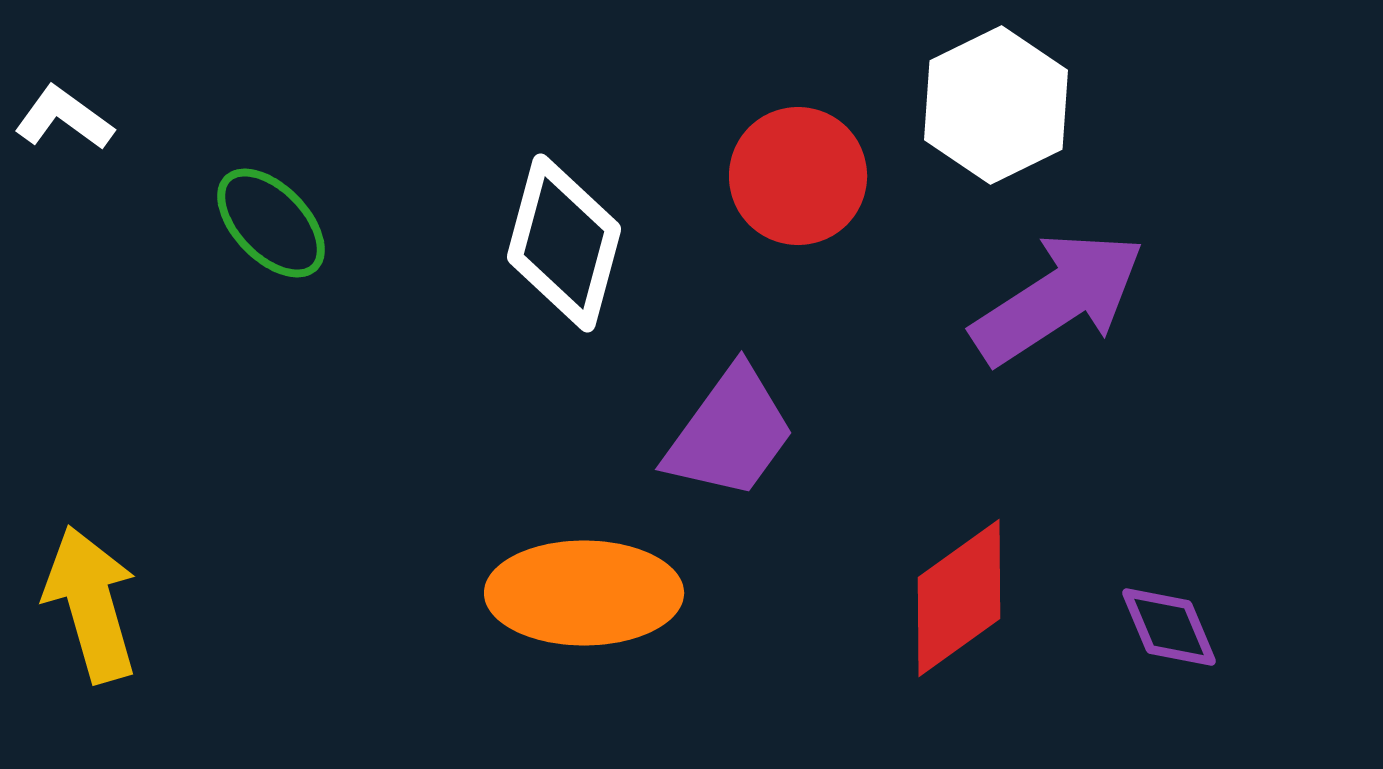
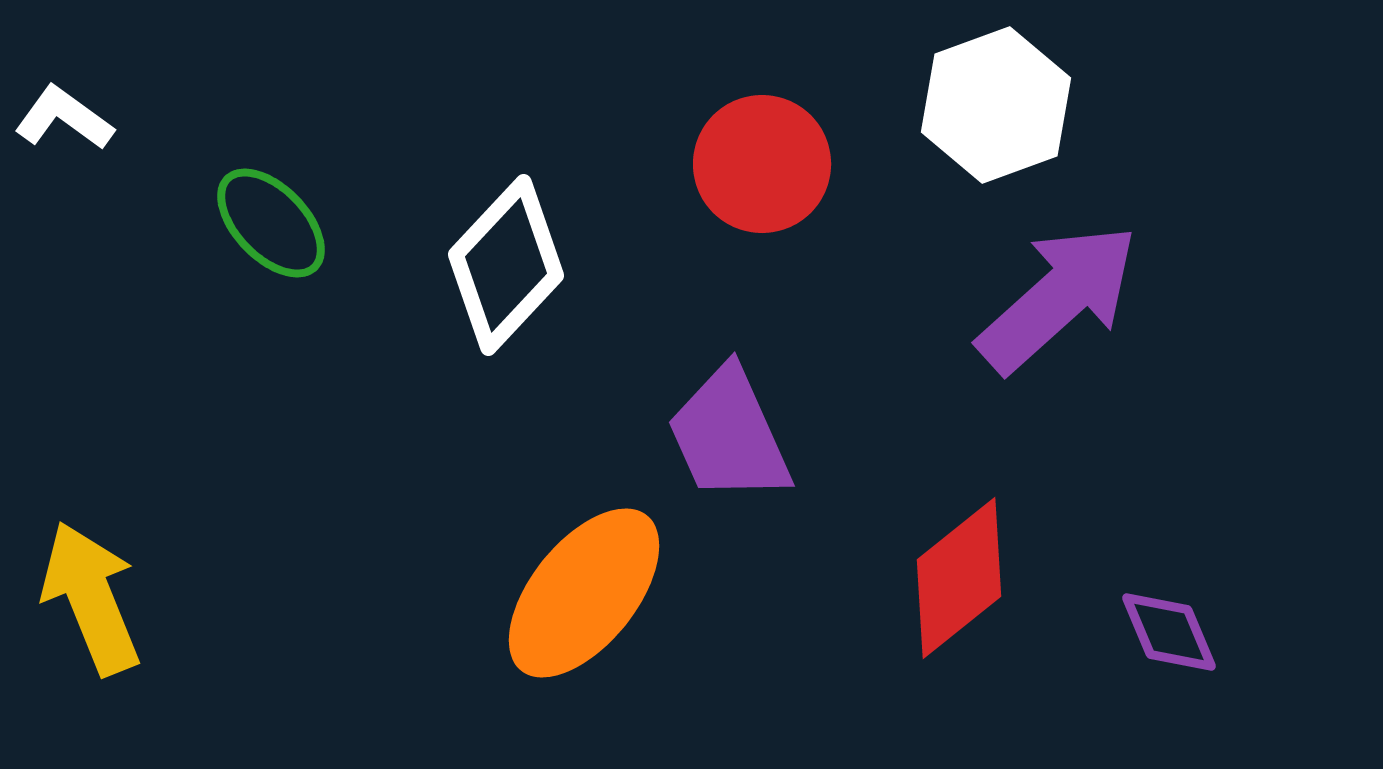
white hexagon: rotated 6 degrees clockwise
red circle: moved 36 px left, 12 px up
white diamond: moved 58 px left, 22 px down; rotated 28 degrees clockwise
purple arrow: rotated 9 degrees counterclockwise
purple trapezoid: moved 1 px left, 2 px down; rotated 120 degrees clockwise
orange ellipse: rotated 51 degrees counterclockwise
red diamond: moved 20 px up; rotated 3 degrees counterclockwise
yellow arrow: moved 6 px up; rotated 6 degrees counterclockwise
purple diamond: moved 5 px down
